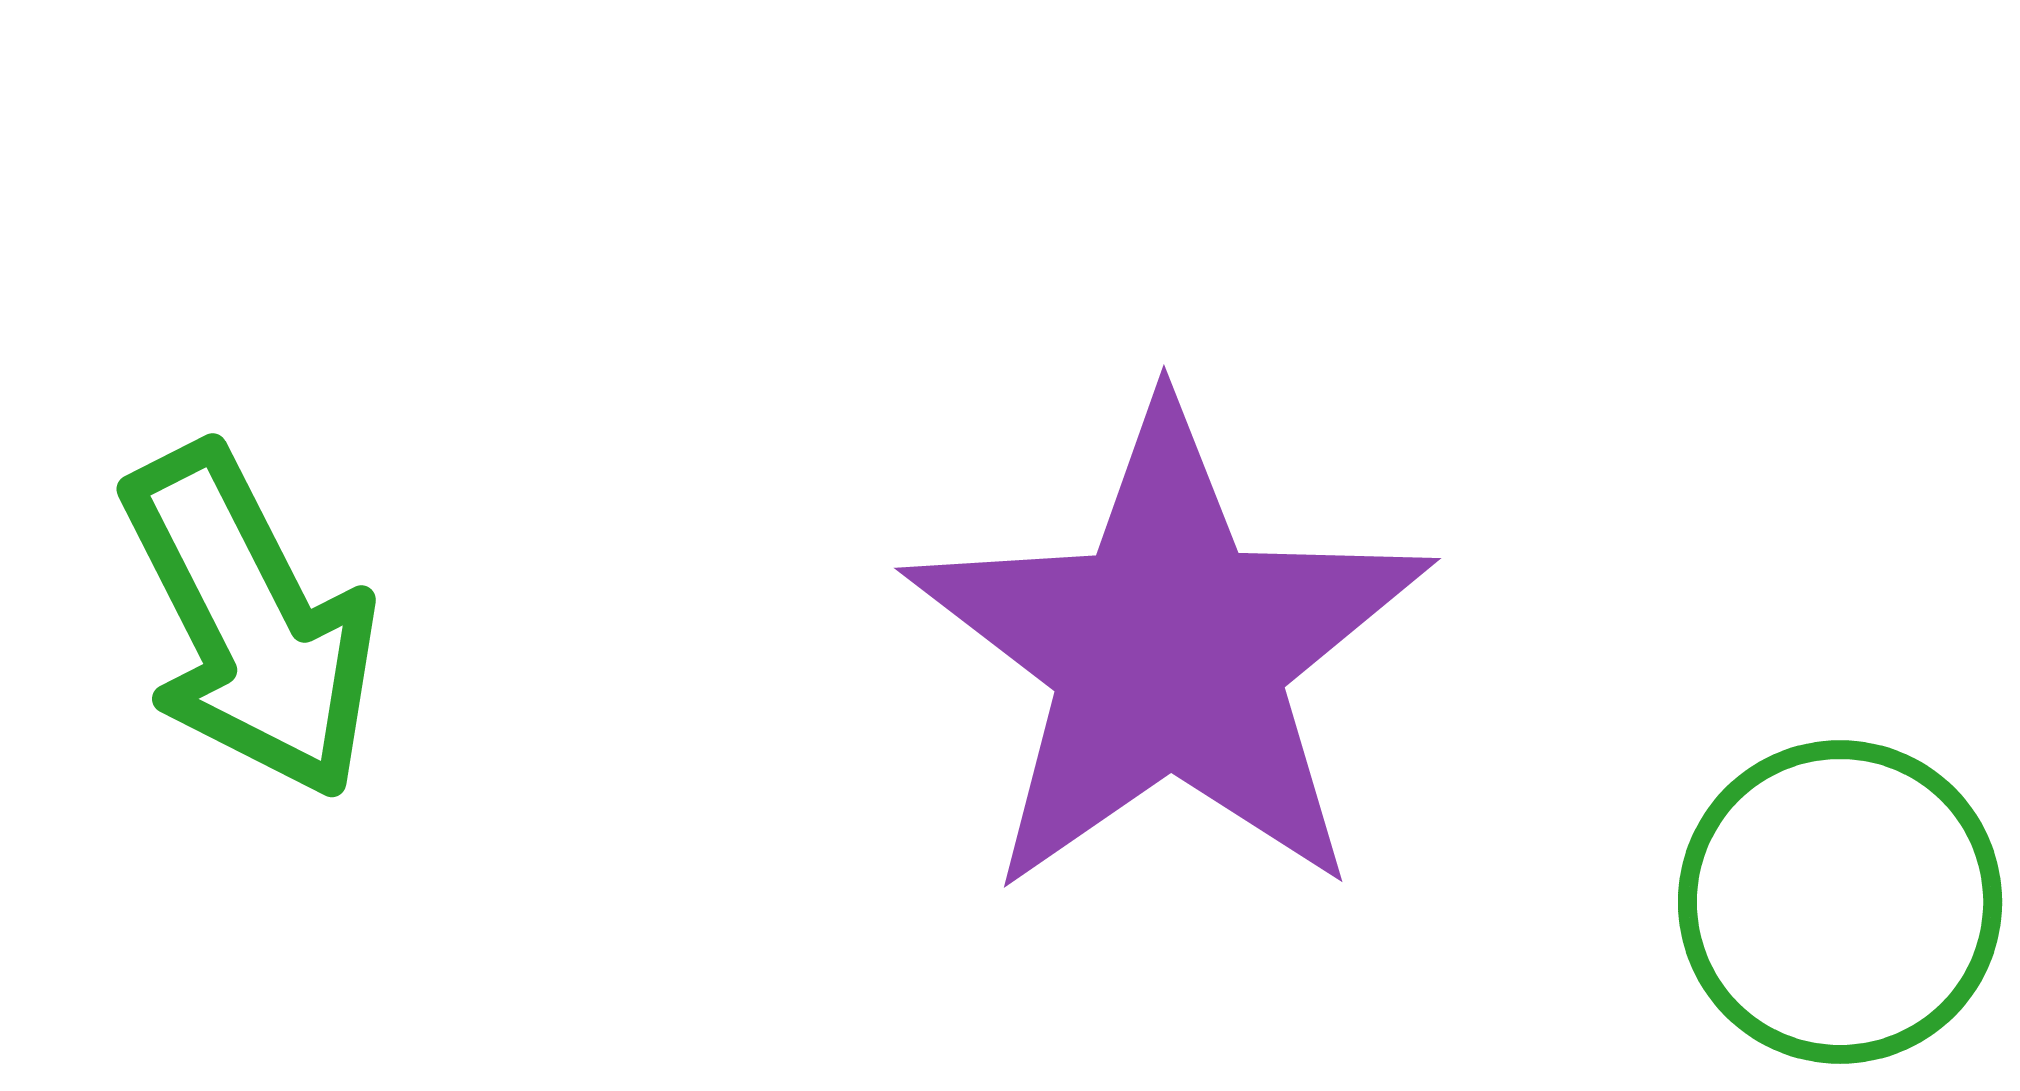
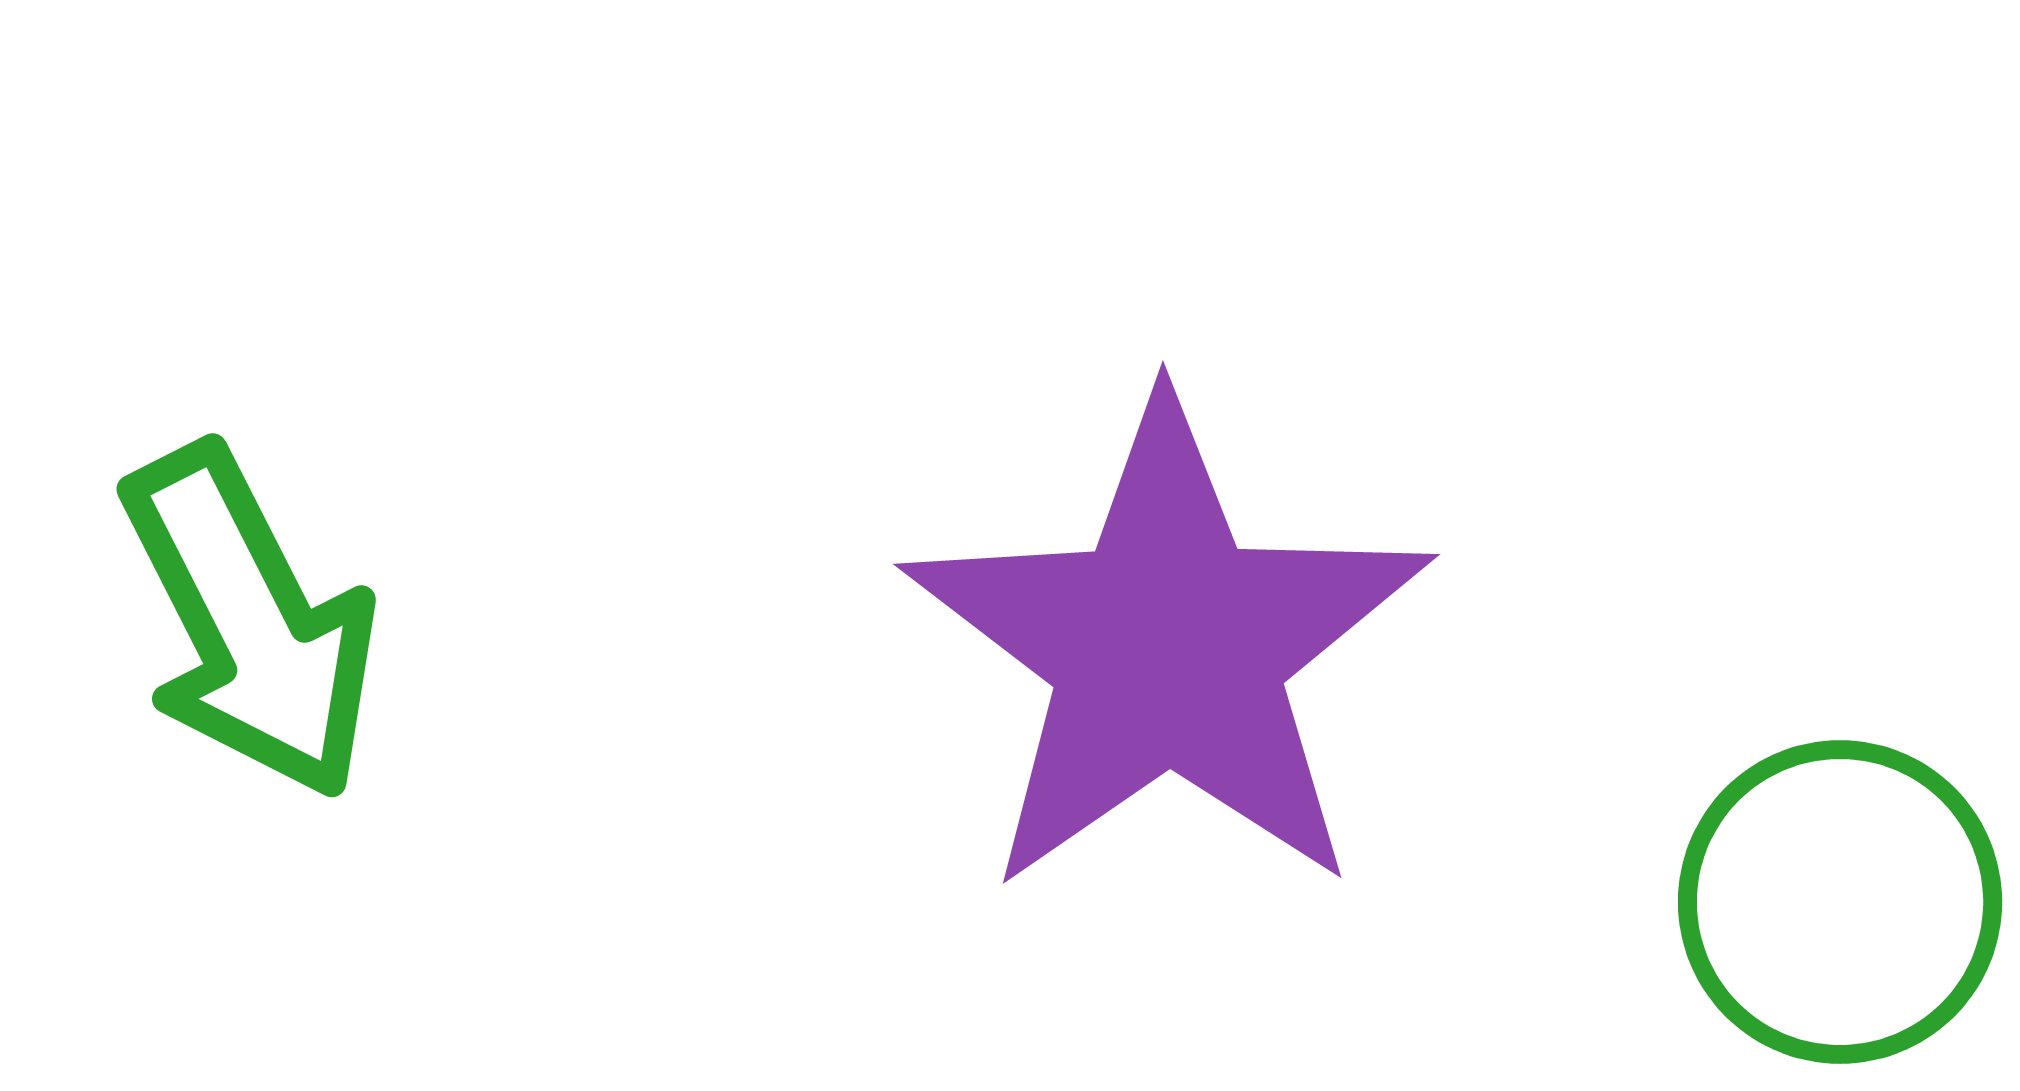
purple star: moved 1 px left, 4 px up
